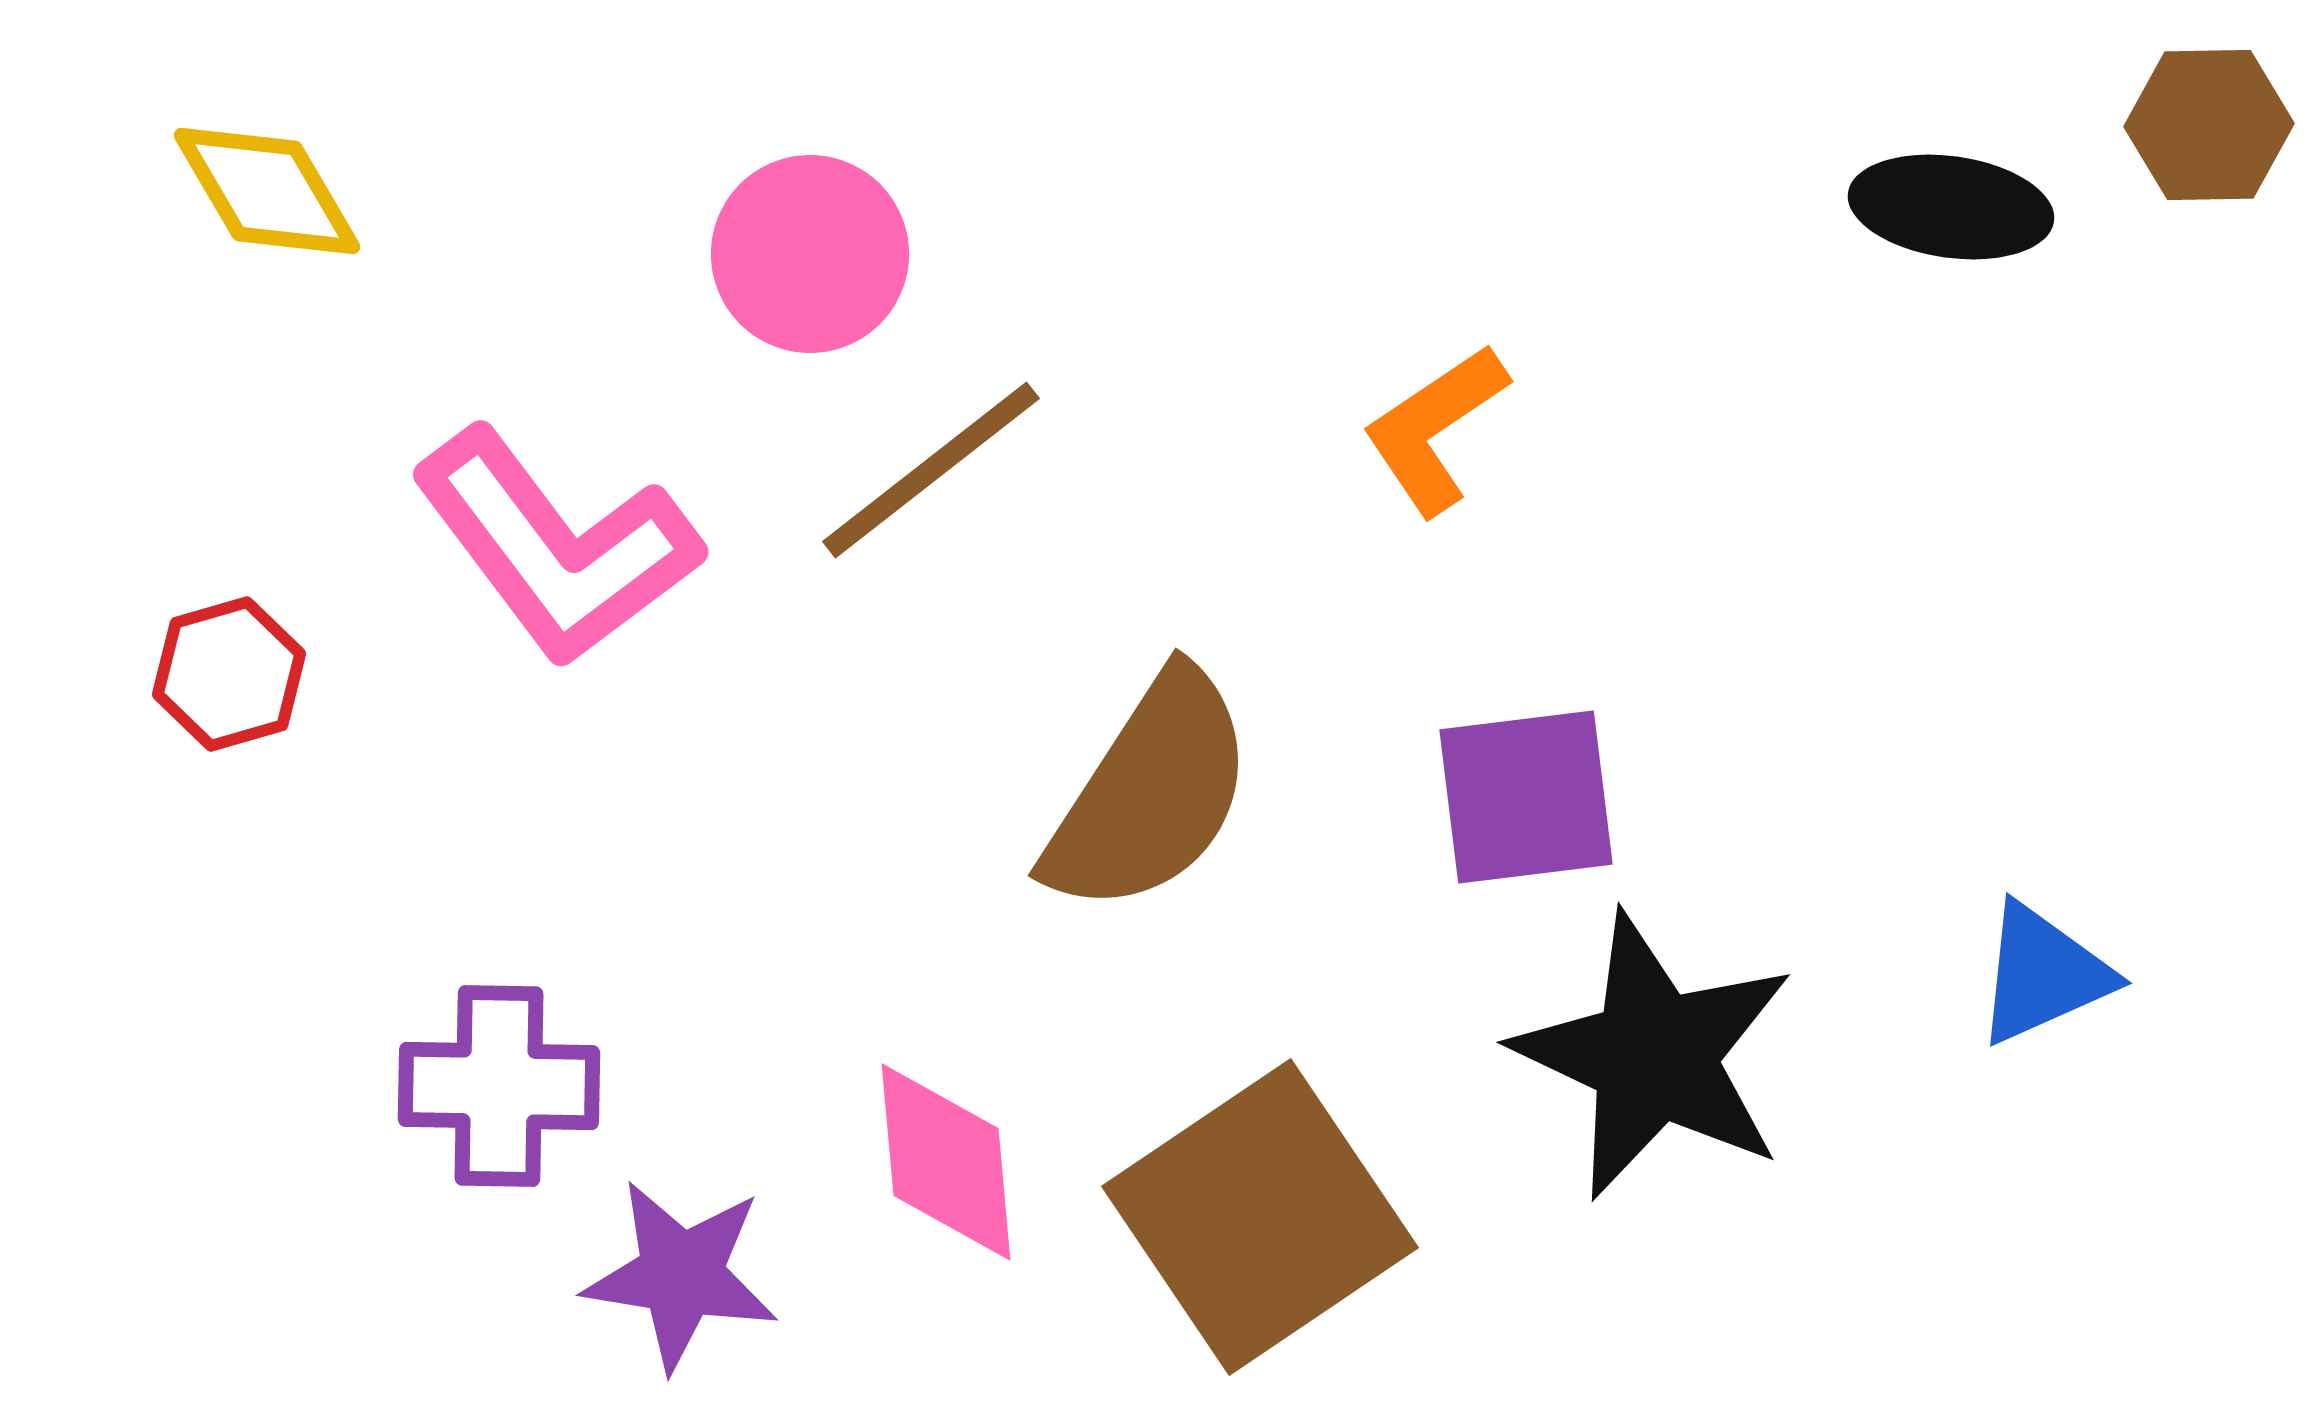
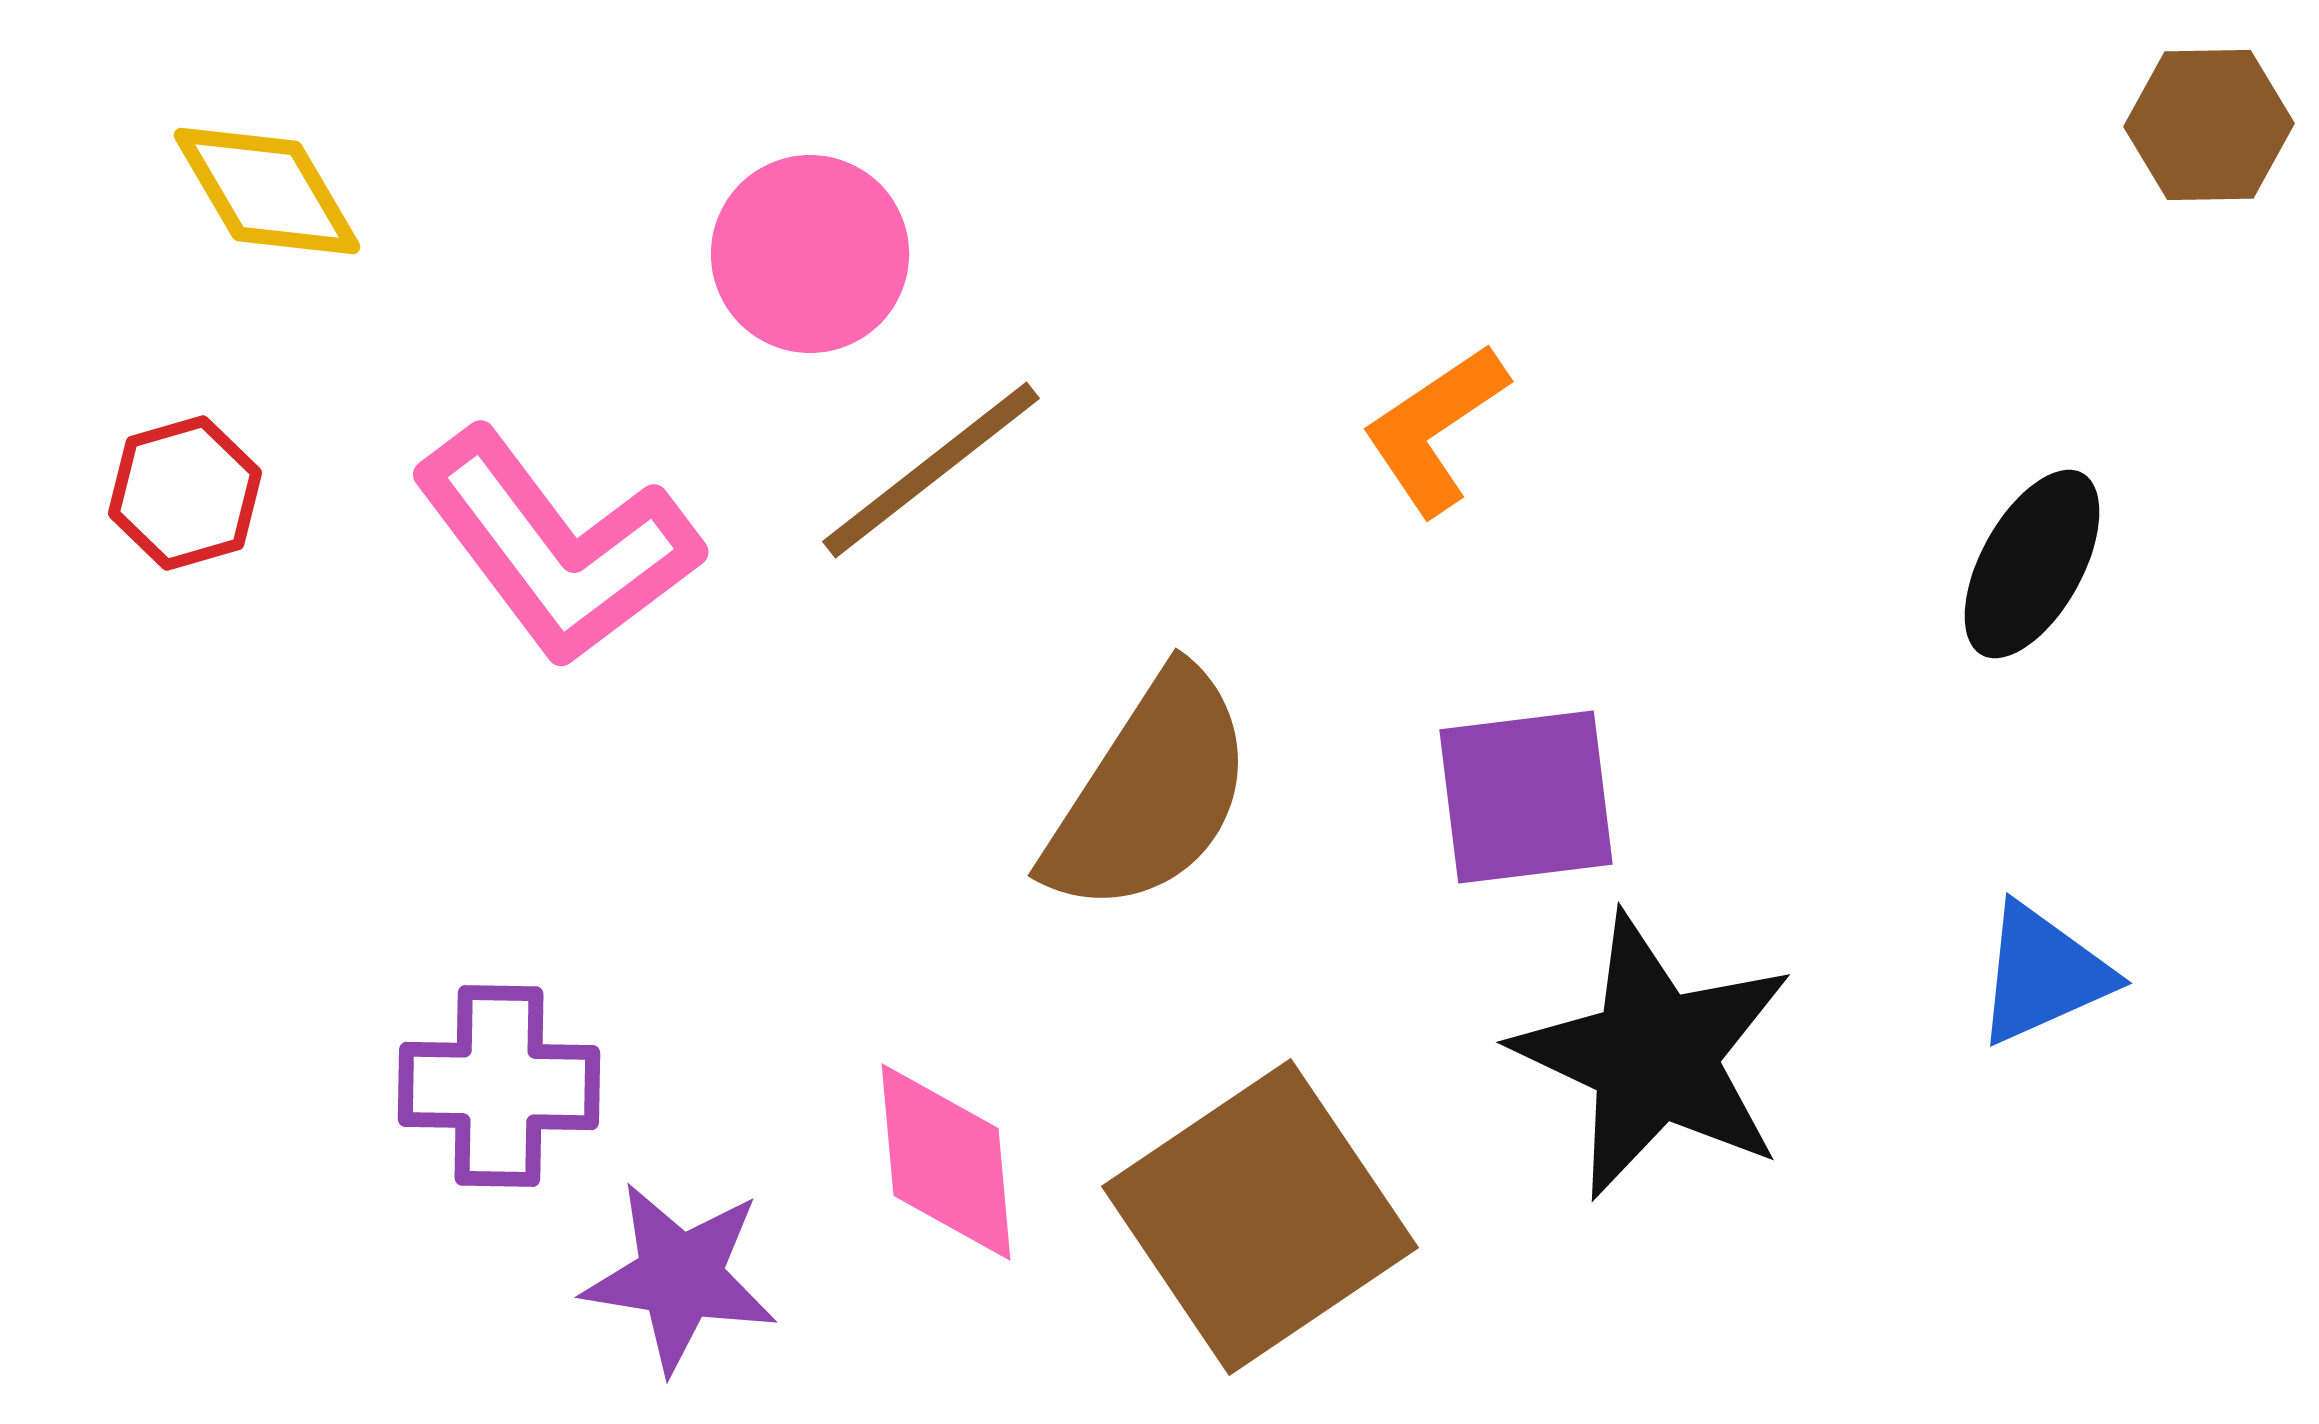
black ellipse: moved 81 px right, 357 px down; rotated 69 degrees counterclockwise
red hexagon: moved 44 px left, 181 px up
purple star: moved 1 px left, 2 px down
